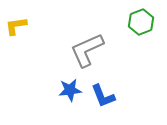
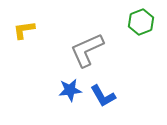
yellow L-shape: moved 8 px right, 4 px down
blue L-shape: rotated 8 degrees counterclockwise
